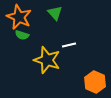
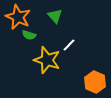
green triangle: moved 3 px down
orange star: moved 1 px left
green semicircle: moved 7 px right
white line: rotated 32 degrees counterclockwise
